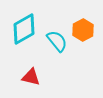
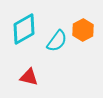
cyan semicircle: rotated 75 degrees clockwise
red triangle: moved 2 px left
